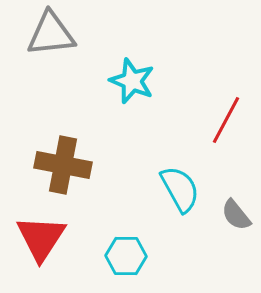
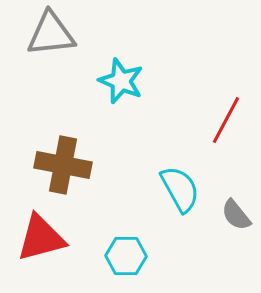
cyan star: moved 11 px left
red triangle: rotated 42 degrees clockwise
